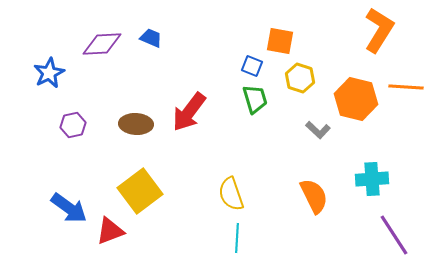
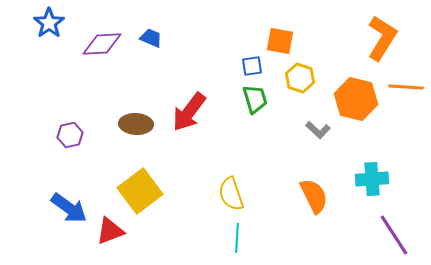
orange L-shape: moved 3 px right, 8 px down
blue square: rotated 30 degrees counterclockwise
blue star: moved 50 px up; rotated 8 degrees counterclockwise
purple hexagon: moved 3 px left, 10 px down
